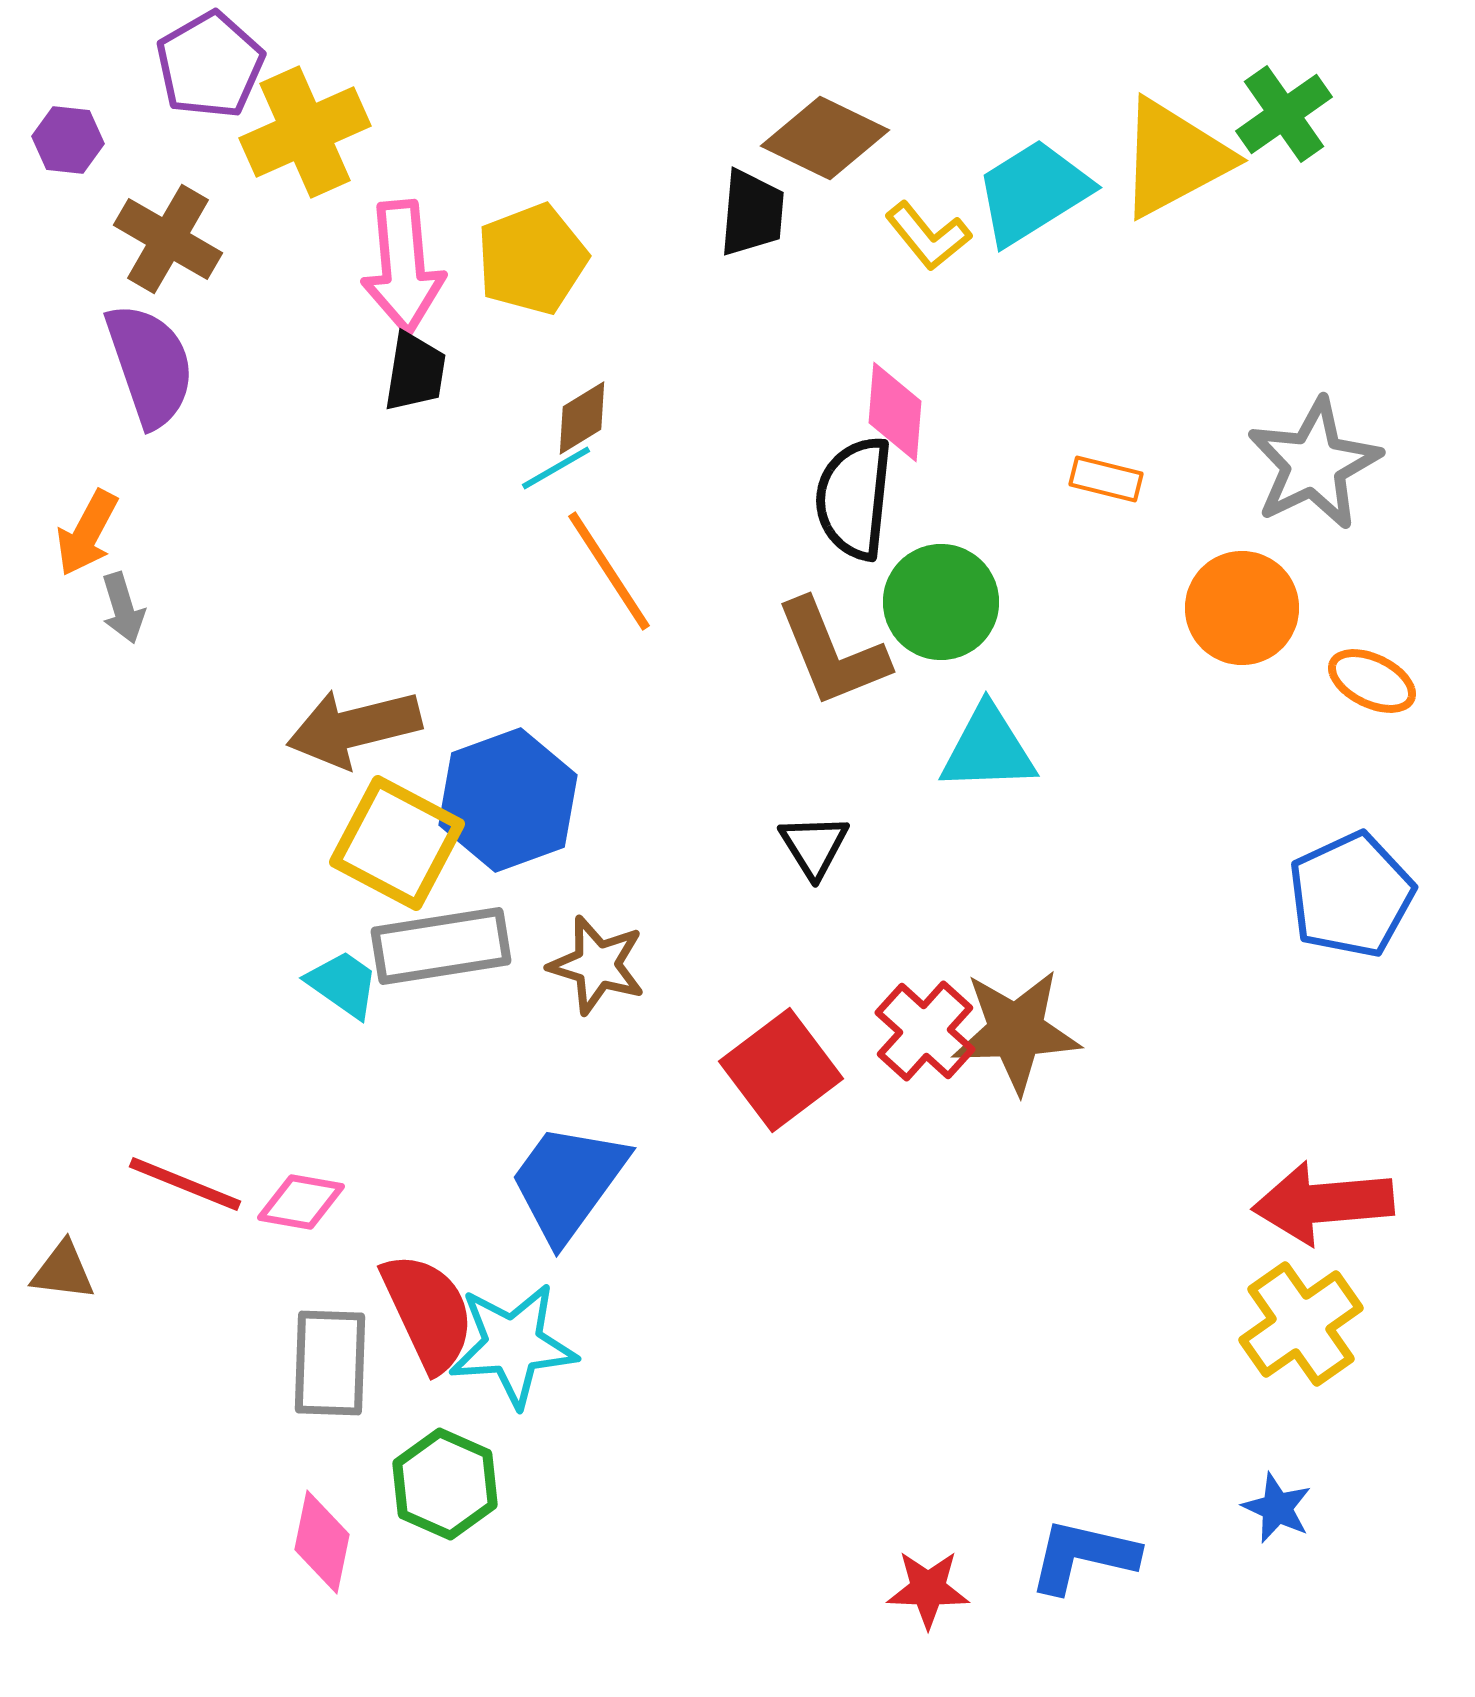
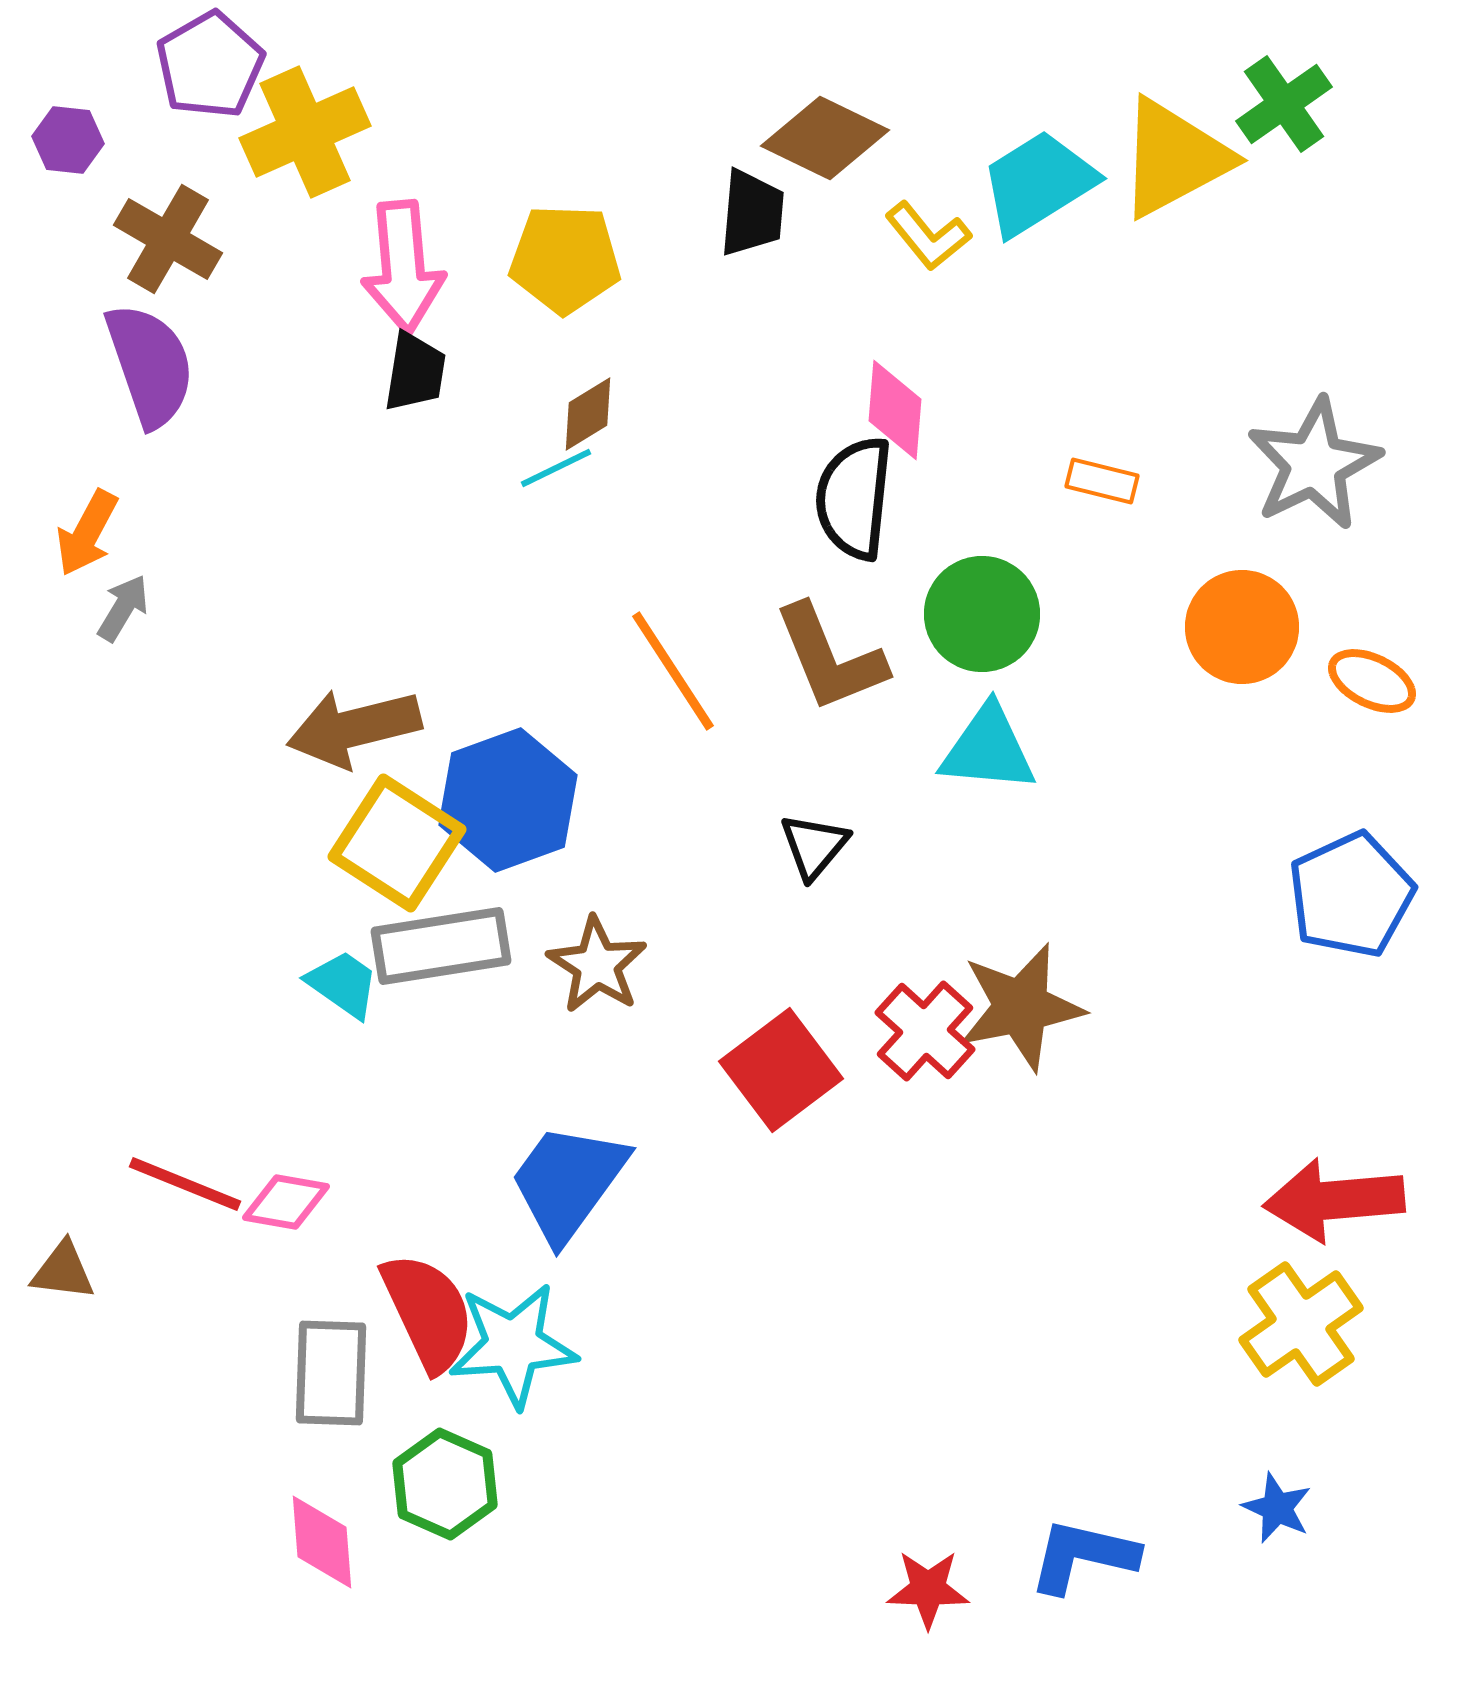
green cross at (1284, 114): moved 10 px up
cyan trapezoid at (1033, 192): moved 5 px right, 9 px up
yellow pentagon at (532, 259): moved 33 px right; rotated 23 degrees clockwise
pink diamond at (895, 412): moved 2 px up
brown diamond at (582, 418): moved 6 px right, 4 px up
cyan line at (556, 468): rotated 4 degrees clockwise
orange rectangle at (1106, 479): moved 4 px left, 2 px down
orange line at (609, 571): moved 64 px right, 100 px down
green circle at (941, 602): moved 41 px right, 12 px down
gray arrow at (123, 608): rotated 132 degrees counterclockwise
orange circle at (1242, 608): moved 19 px down
brown L-shape at (832, 653): moved 2 px left, 5 px down
cyan triangle at (988, 749): rotated 7 degrees clockwise
yellow square at (397, 843): rotated 5 degrees clockwise
black triangle at (814, 846): rotated 12 degrees clockwise
brown star at (597, 965): rotated 16 degrees clockwise
brown star at (1016, 1031): moved 5 px right, 24 px up; rotated 9 degrees counterclockwise
pink diamond at (301, 1202): moved 15 px left
red arrow at (1323, 1203): moved 11 px right, 3 px up
gray rectangle at (330, 1363): moved 1 px right, 10 px down
pink diamond at (322, 1542): rotated 16 degrees counterclockwise
